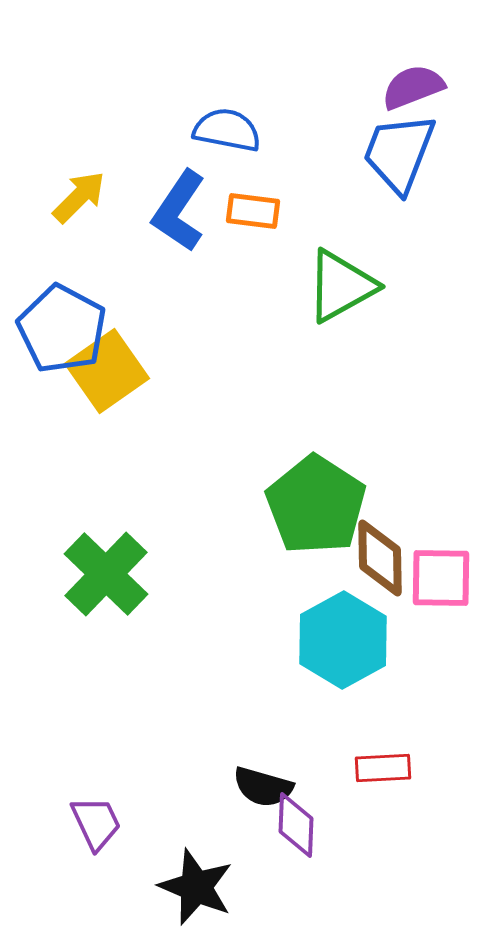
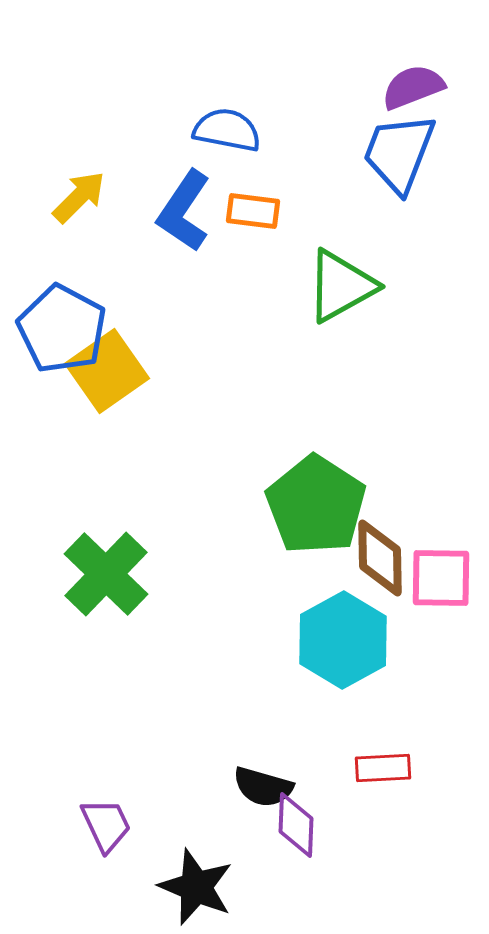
blue L-shape: moved 5 px right
purple trapezoid: moved 10 px right, 2 px down
